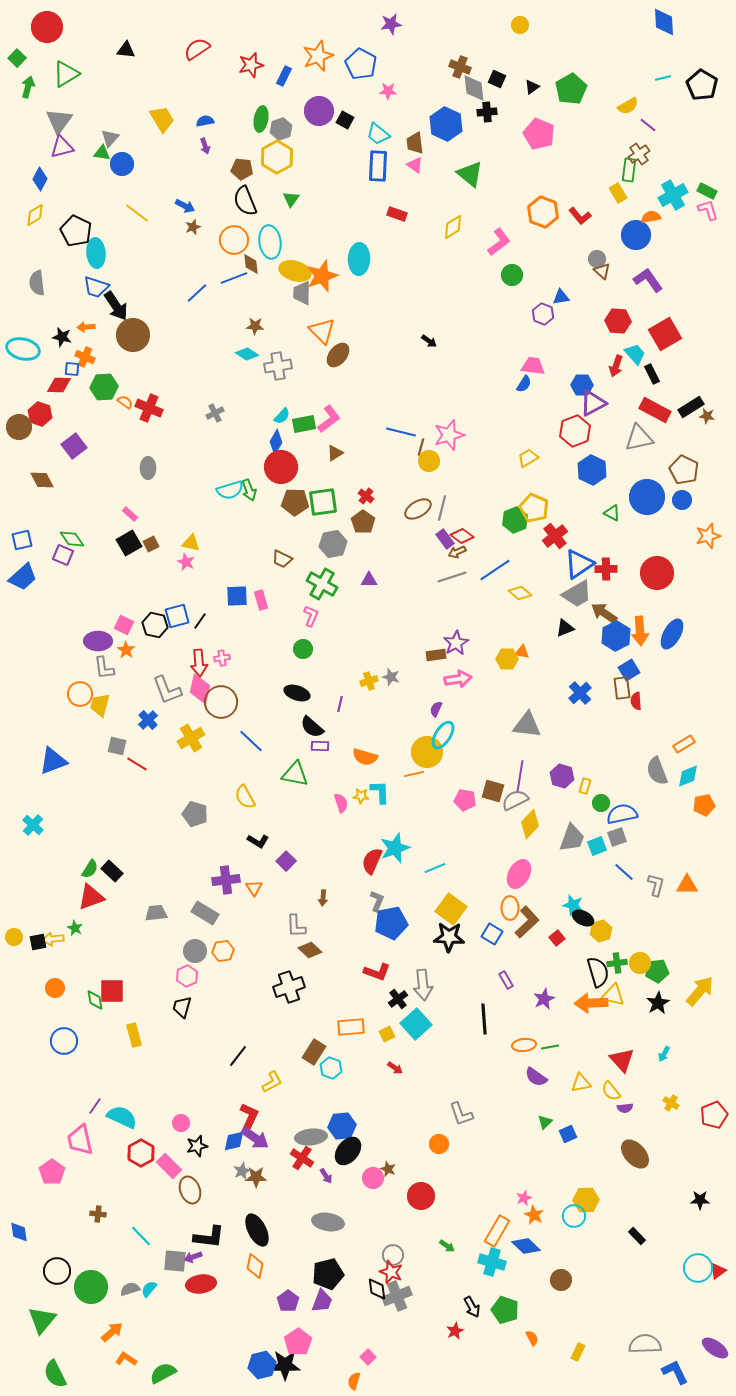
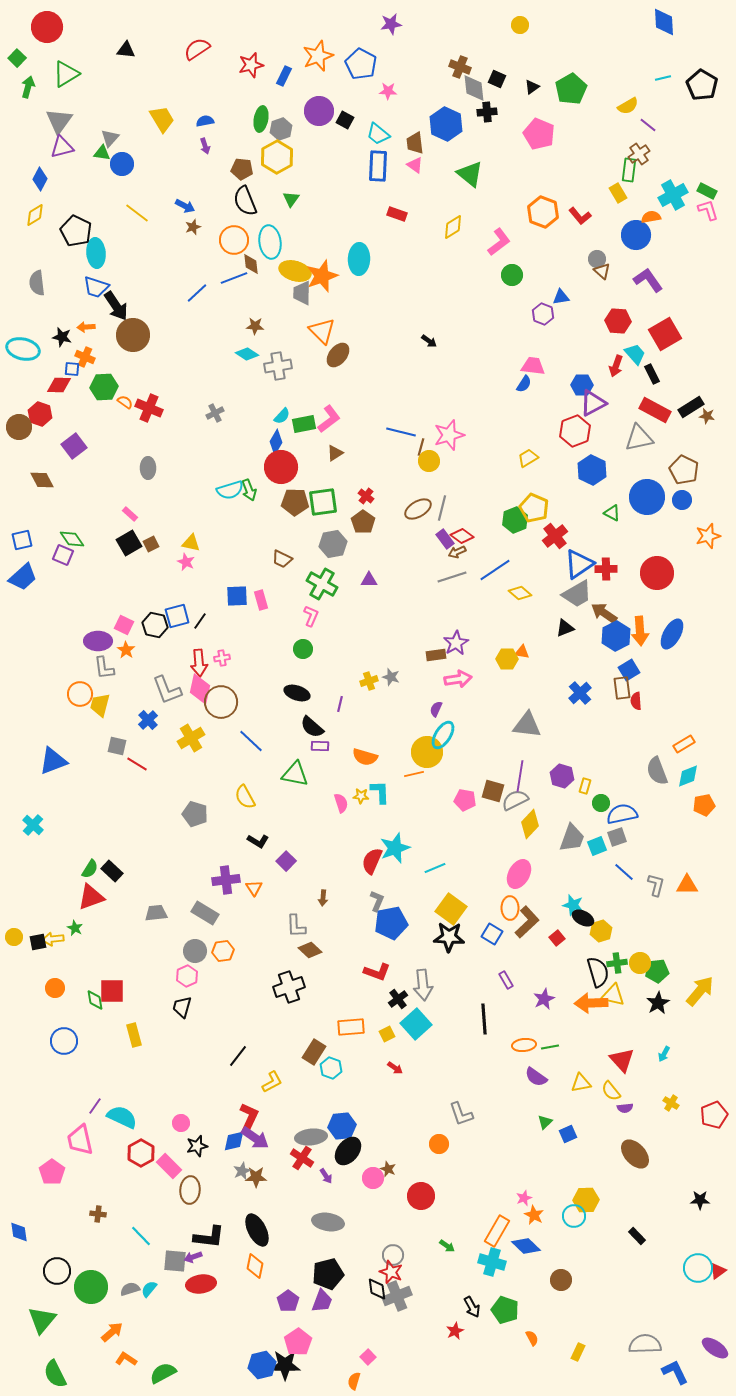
brown ellipse at (190, 1190): rotated 24 degrees clockwise
